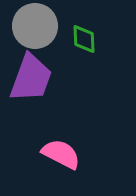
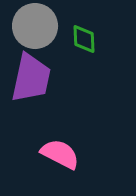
purple trapezoid: rotated 8 degrees counterclockwise
pink semicircle: moved 1 px left
